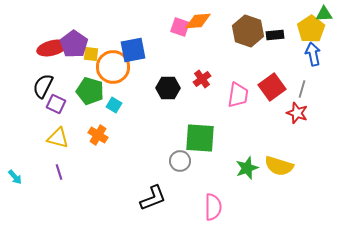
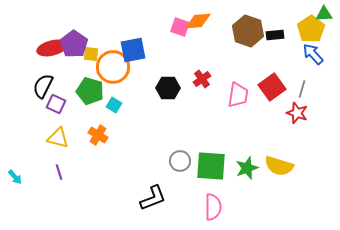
blue arrow: rotated 30 degrees counterclockwise
green square: moved 11 px right, 28 px down
